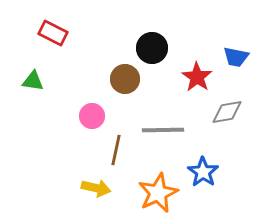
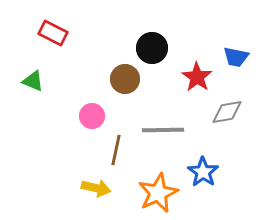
green triangle: rotated 15 degrees clockwise
